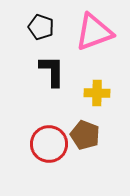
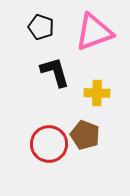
black L-shape: moved 3 px right, 1 px down; rotated 16 degrees counterclockwise
